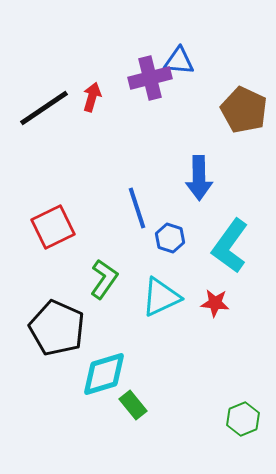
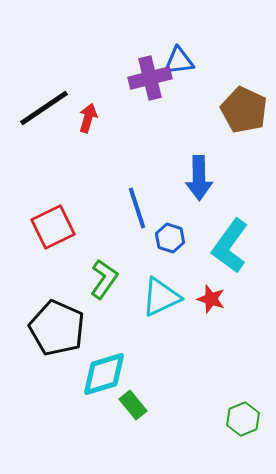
blue triangle: rotated 12 degrees counterclockwise
red arrow: moved 4 px left, 21 px down
red star: moved 4 px left, 4 px up; rotated 12 degrees clockwise
